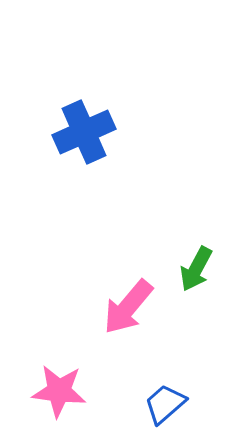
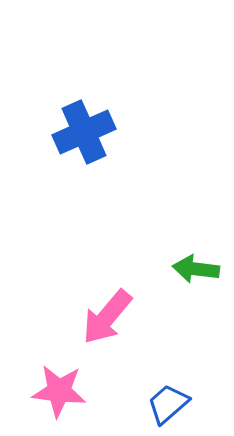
green arrow: rotated 69 degrees clockwise
pink arrow: moved 21 px left, 10 px down
blue trapezoid: moved 3 px right
